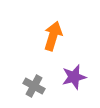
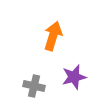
gray cross: rotated 15 degrees counterclockwise
